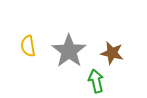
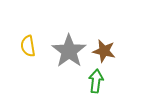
brown star: moved 8 px left, 2 px up
green arrow: rotated 20 degrees clockwise
